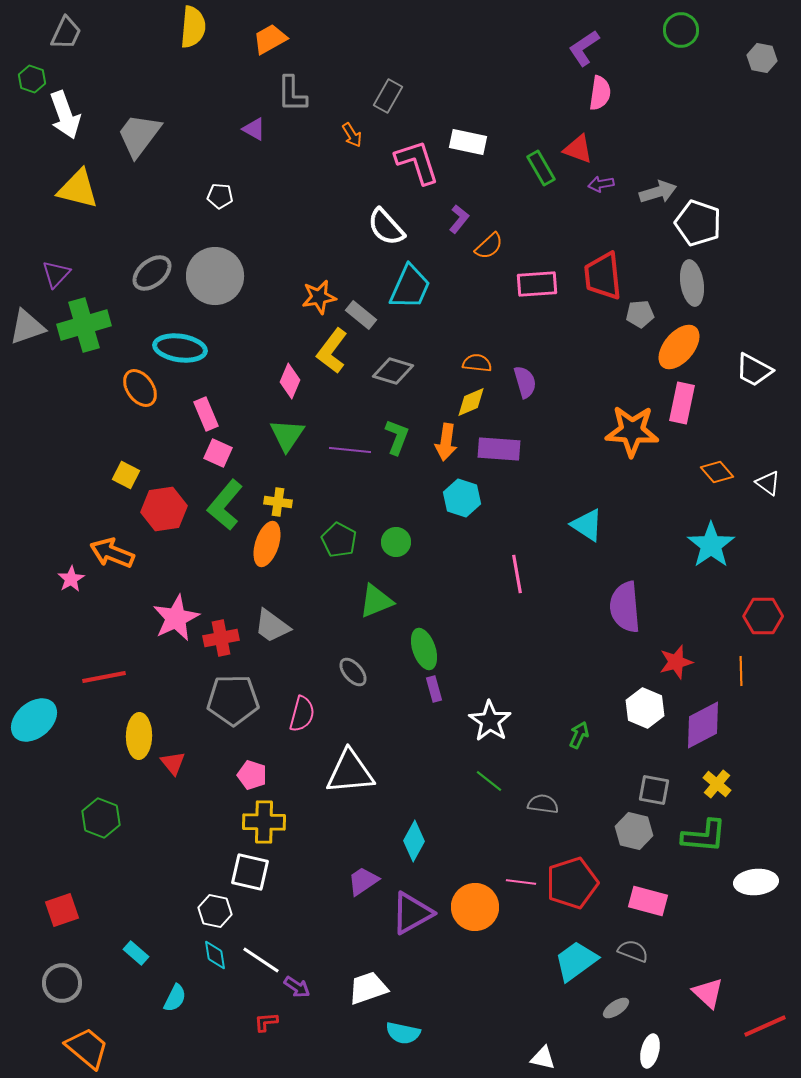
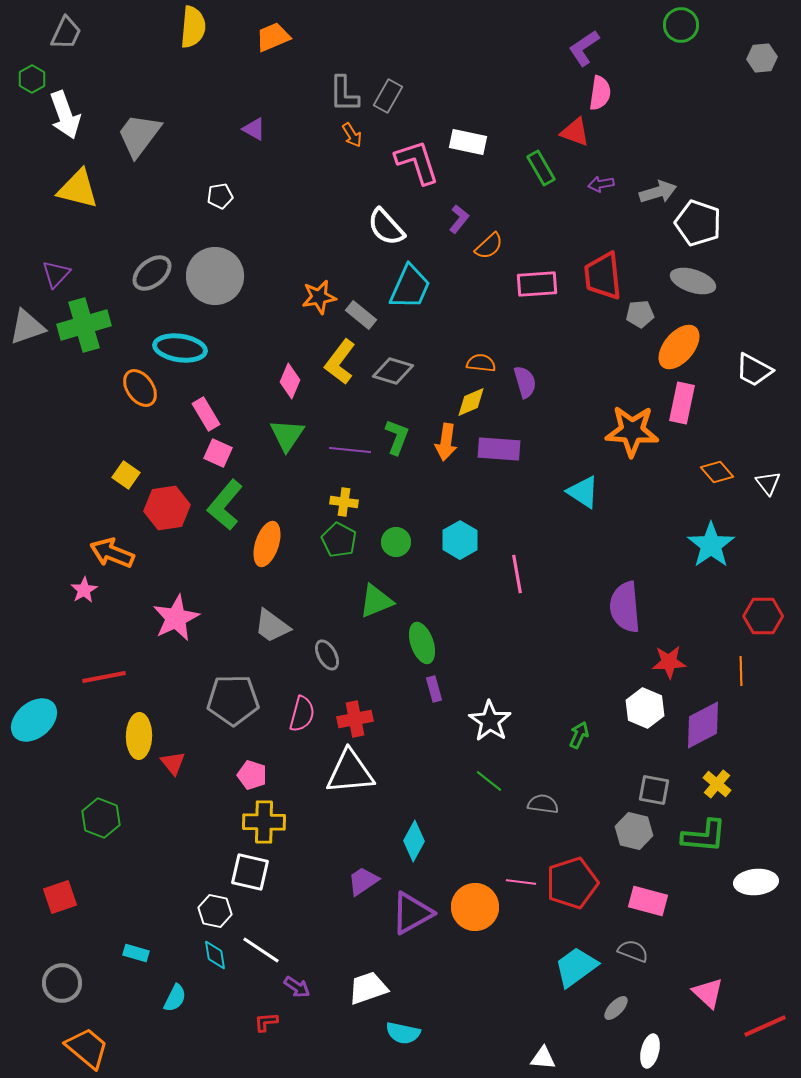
green circle at (681, 30): moved 5 px up
orange trapezoid at (270, 39): moved 3 px right, 2 px up; rotated 6 degrees clockwise
gray hexagon at (762, 58): rotated 16 degrees counterclockwise
green hexagon at (32, 79): rotated 12 degrees clockwise
gray L-shape at (292, 94): moved 52 px right
red triangle at (578, 149): moved 3 px left, 17 px up
white pentagon at (220, 196): rotated 15 degrees counterclockwise
gray ellipse at (692, 283): moved 1 px right, 2 px up; rotated 63 degrees counterclockwise
yellow L-shape at (332, 351): moved 8 px right, 11 px down
orange semicircle at (477, 363): moved 4 px right
pink rectangle at (206, 414): rotated 8 degrees counterclockwise
yellow square at (126, 475): rotated 8 degrees clockwise
white triangle at (768, 483): rotated 16 degrees clockwise
cyan hexagon at (462, 498): moved 2 px left, 42 px down; rotated 12 degrees clockwise
yellow cross at (278, 502): moved 66 px right
red hexagon at (164, 509): moved 3 px right, 1 px up
cyan triangle at (587, 525): moved 4 px left, 33 px up
pink star at (71, 579): moved 13 px right, 11 px down
red cross at (221, 638): moved 134 px right, 81 px down
green ellipse at (424, 649): moved 2 px left, 6 px up
red star at (676, 662): moved 7 px left; rotated 12 degrees clockwise
gray ellipse at (353, 672): moved 26 px left, 17 px up; rotated 12 degrees clockwise
red square at (62, 910): moved 2 px left, 13 px up
cyan rectangle at (136, 953): rotated 25 degrees counterclockwise
white line at (261, 960): moved 10 px up
cyan trapezoid at (576, 961): moved 6 px down
gray ellipse at (616, 1008): rotated 12 degrees counterclockwise
white triangle at (543, 1058): rotated 8 degrees counterclockwise
